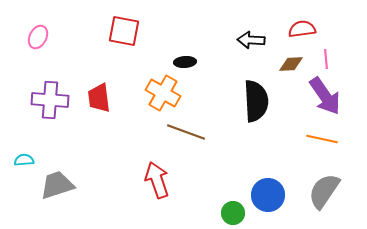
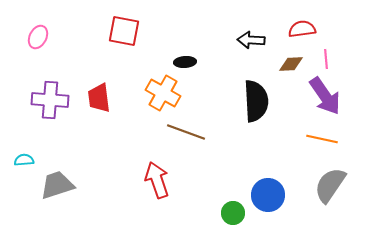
gray semicircle: moved 6 px right, 6 px up
